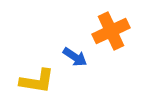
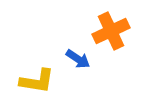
blue arrow: moved 3 px right, 2 px down
